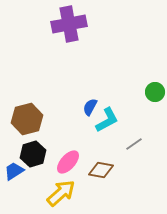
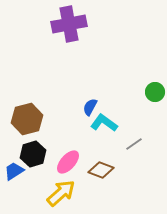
cyan L-shape: moved 3 px left, 3 px down; rotated 116 degrees counterclockwise
brown diamond: rotated 10 degrees clockwise
